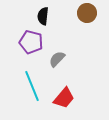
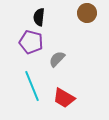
black semicircle: moved 4 px left, 1 px down
red trapezoid: rotated 80 degrees clockwise
